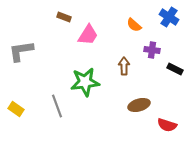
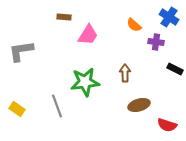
brown rectangle: rotated 16 degrees counterclockwise
purple cross: moved 4 px right, 8 px up
brown arrow: moved 1 px right, 7 px down
yellow rectangle: moved 1 px right
